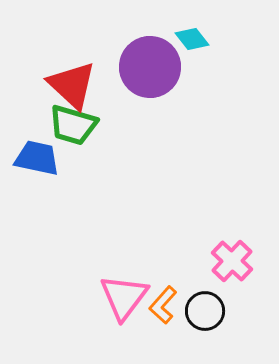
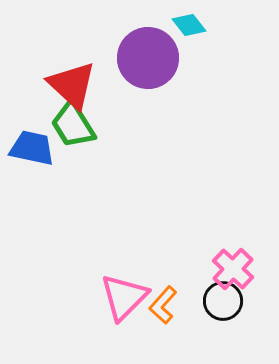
cyan diamond: moved 3 px left, 14 px up
purple circle: moved 2 px left, 9 px up
green trapezoid: rotated 42 degrees clockwise
blue trapezoid: moved 5 px left, 10 px up
pink cross: moved 1 px right, 8 px down
pink triangle: rotated 8 degrees clockwise
black circle: moved 18 px right, 10 px up
